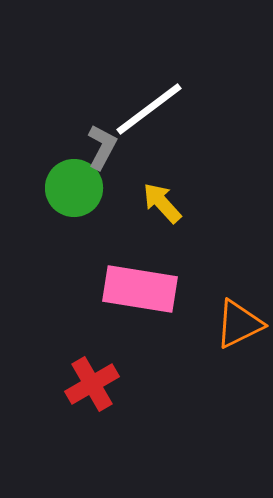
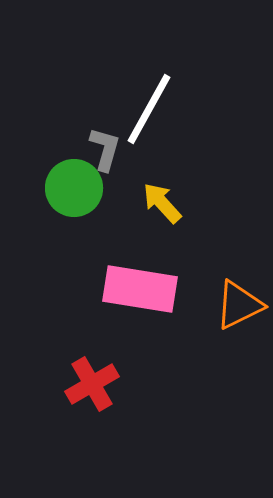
white line: rotated 24 degrees counterclockwise
gray L-shape: moved 3 px right, 2 px down; rotated 12 degrees counterclockwise
orange triangle: moved 19 px up
